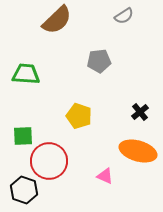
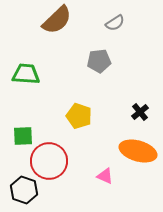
gray semicircle: moved 9 px left, 7 px down
